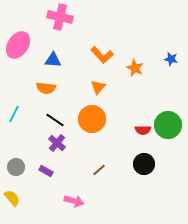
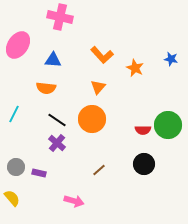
black line: moved 2 px right
purple rectangle: moved 7 px left, 2 px down; rotated 16 degrees counterclockwise
